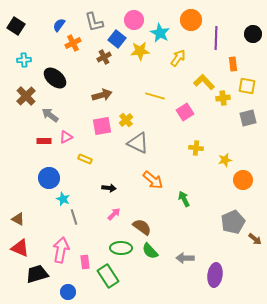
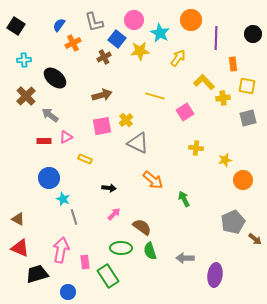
green semicircle at (150, 251): rotated 24 degrees clockwise
